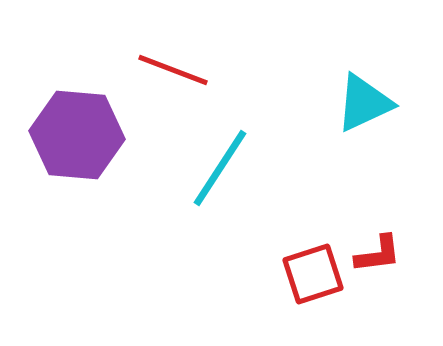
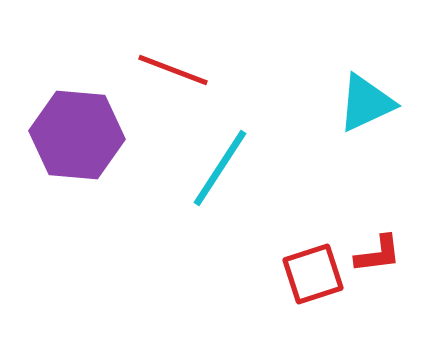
cyan triangle: moved 2 px right
